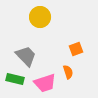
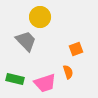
gray trapezoid: moved 15 px up
